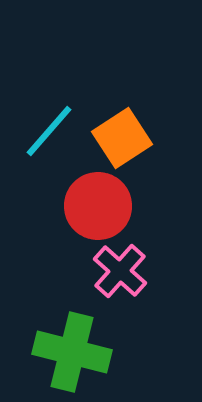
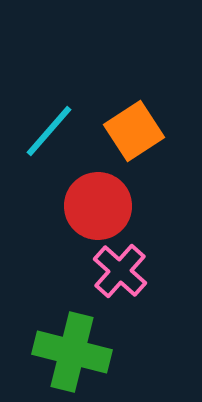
orange square: moved 12 px right, 7 px up
